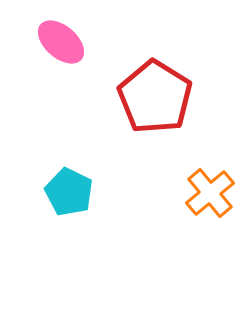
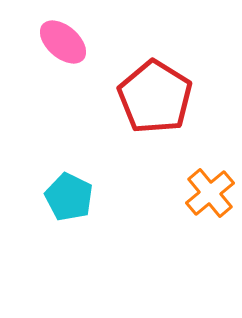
pink ellipse: moved 2 px right
cyan pentagon: moved 5 px down
